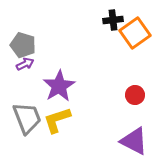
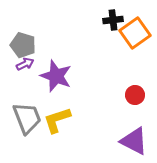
purple star: moved 3 px left, 10 px up; rotated 20 degrees counterclockwise
